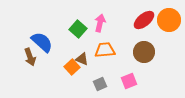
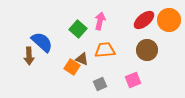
pink arrow: moved 2 px up
brown circle: moved 3 px right, 2 px up
brown arrow: moved 1 px left, 1 px up; rotated 18 degrees clockwise
orange square: rotated 14 degrees counterclockwise
pink square: moved 4 px right, 1 px up
